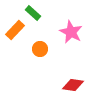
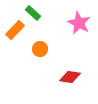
pink star: moved 8 px right, 9 px up
red diamond: moved 3 px left, 8 px up
